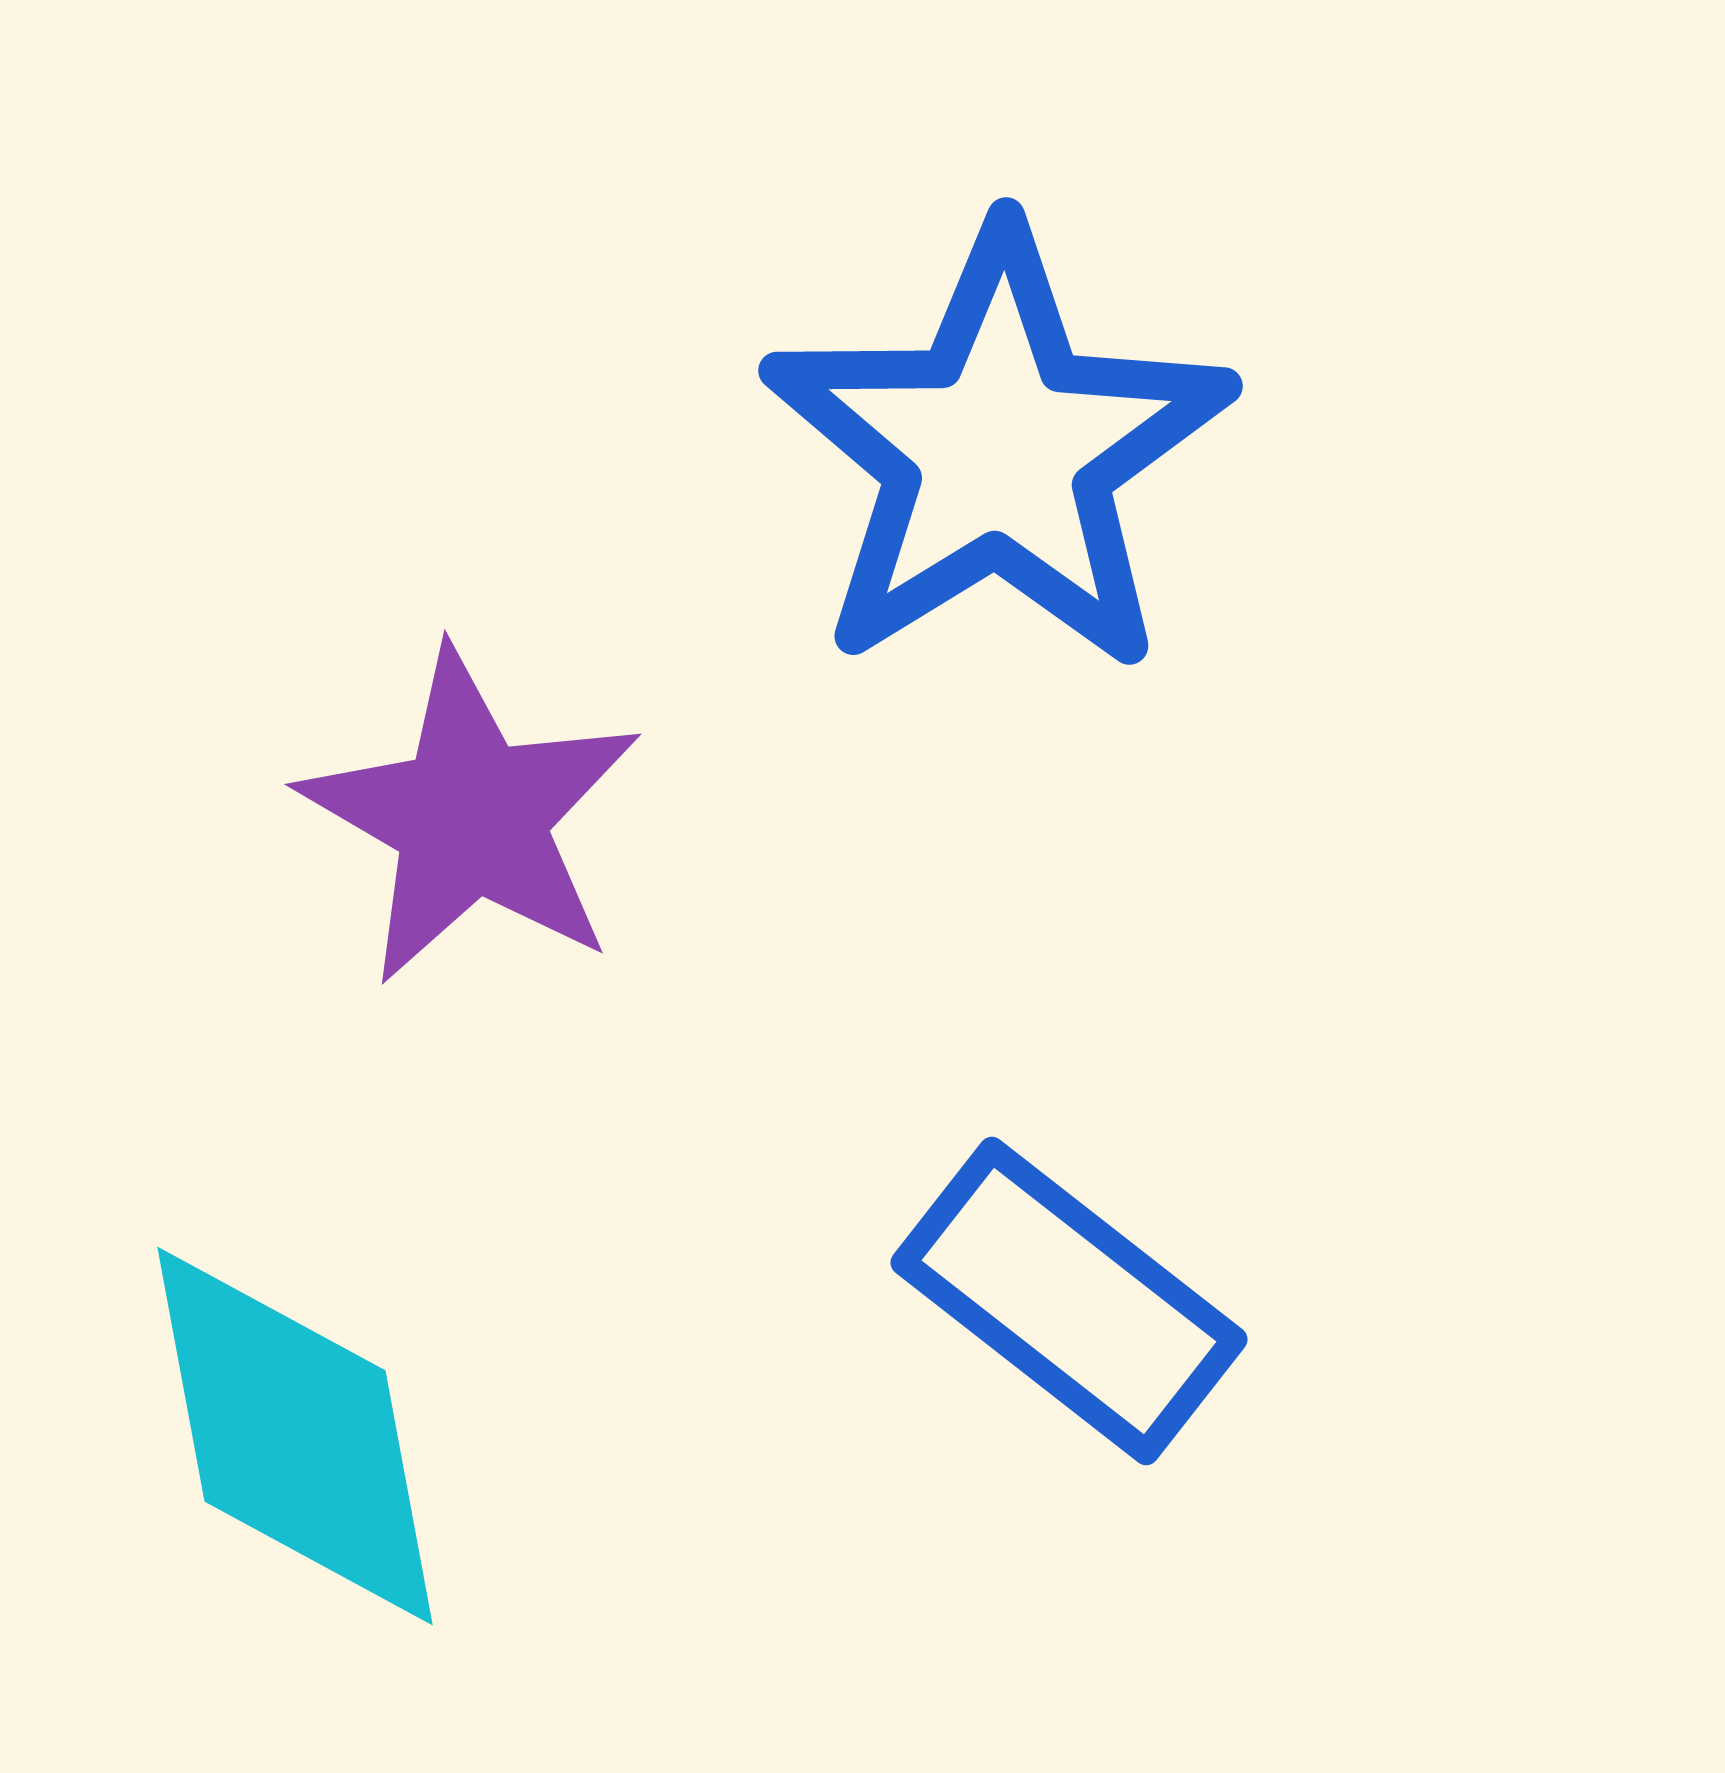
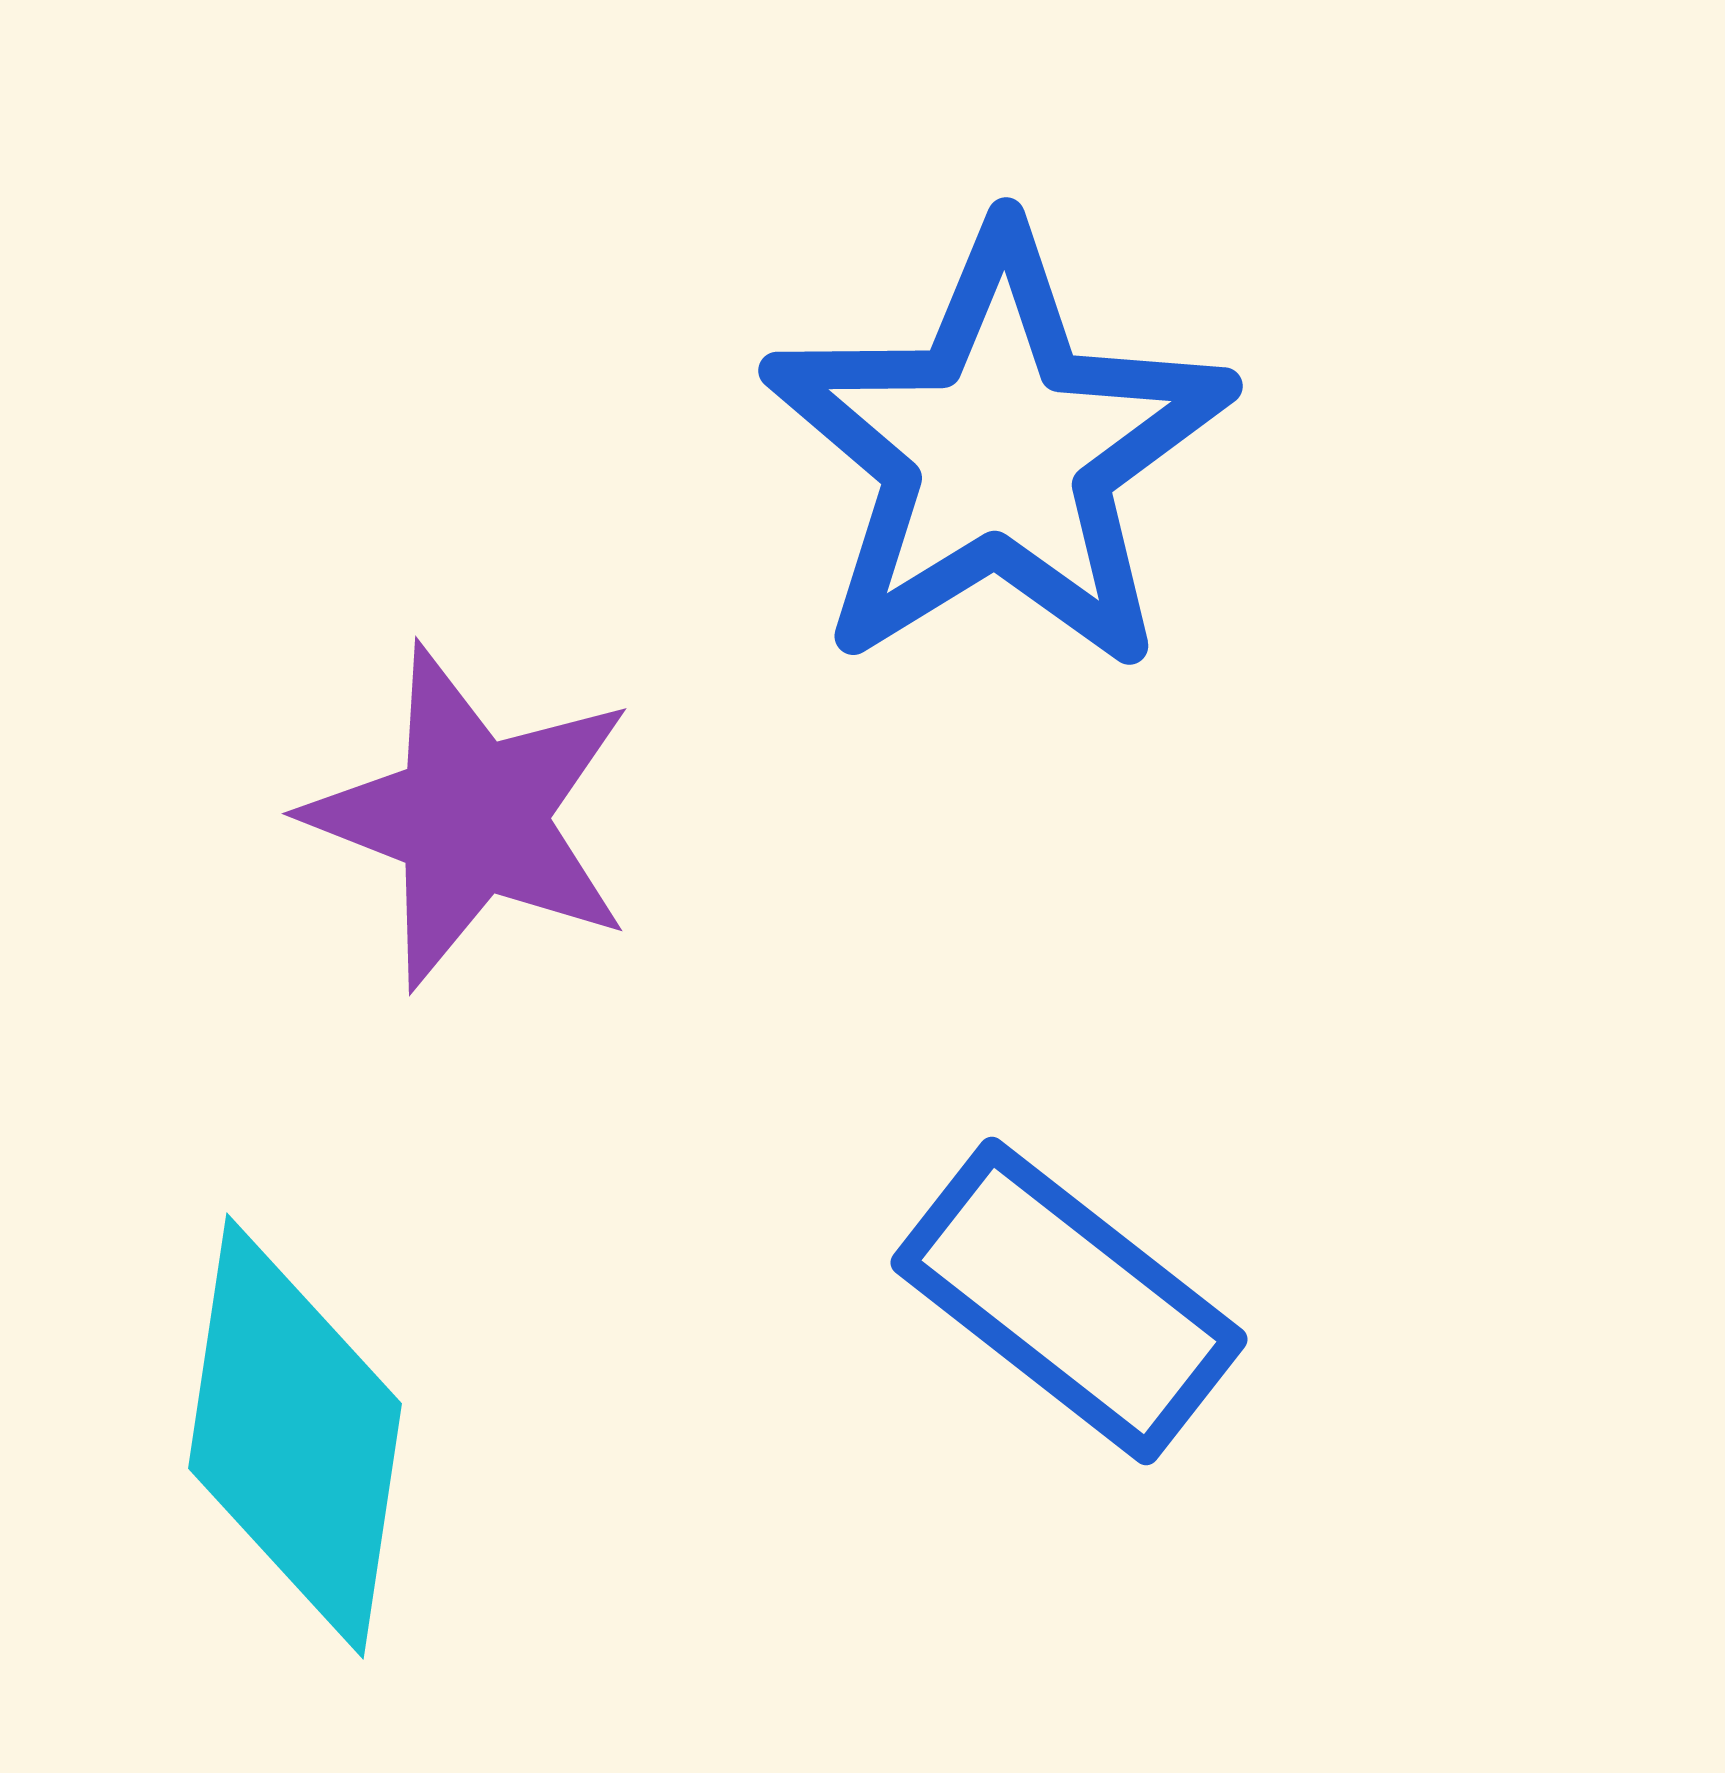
purple star: rotated 9 degrees counterclockwise
cyan diamond: rotated 19 degrees clockwise
